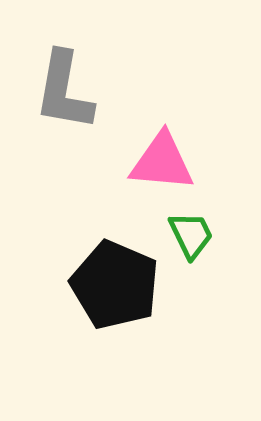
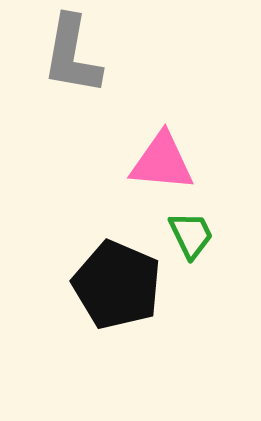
gray L-shape: moved 8 px right, 36 px up
black pentagon: moved 2 px right
